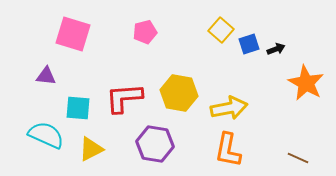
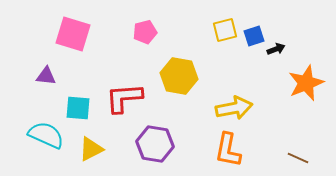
yellow square: moved 4 px right; rotated 35 degrees clockwise
blue square: moved 5 px right, 8 px up
orange star: rotated 21 degrees clockwise
yellow hexagon: moved 17 px up
yellow arrow: moved 5 px right
